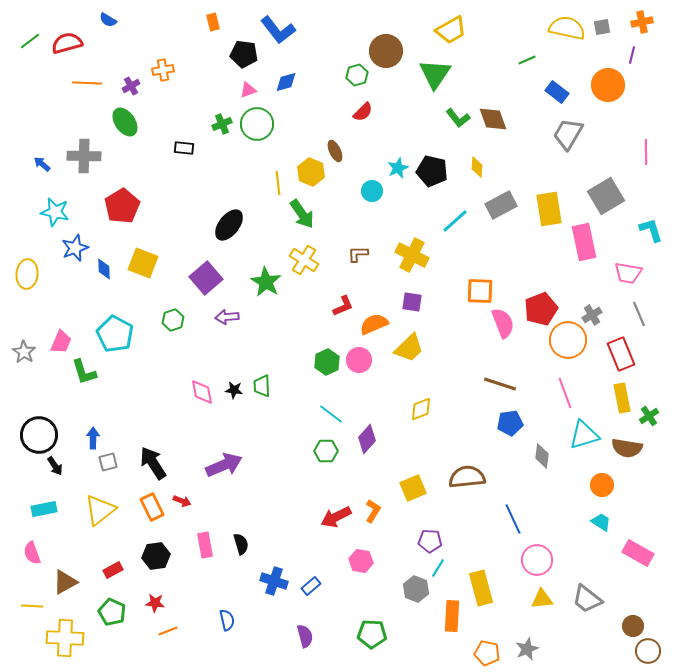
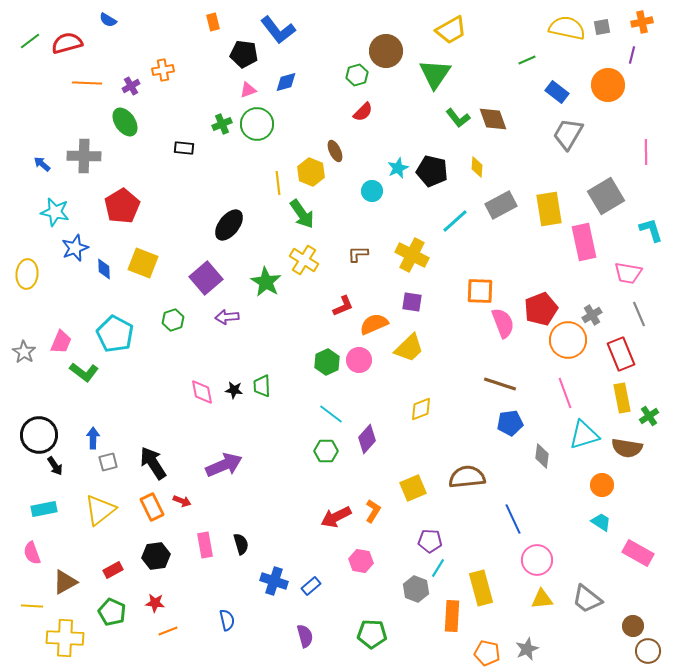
green L-shape at (84, 372): rotated 36 degrees counterclockwise
